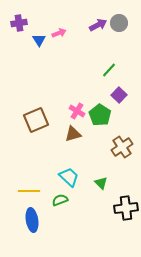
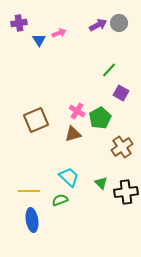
purple square: moved 2 px right, 2 px up; rotated 14 degrees counterclockwise
green pentagon: moved 3 px down; rotated 10 degrees clockwise
black cross: moved 16 px up
